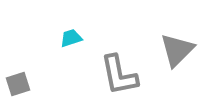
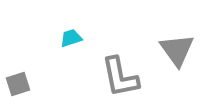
gray triangle: rotated 21 degrees counterclockwise
gray L-shape: moved 1 px right, 2 px down
